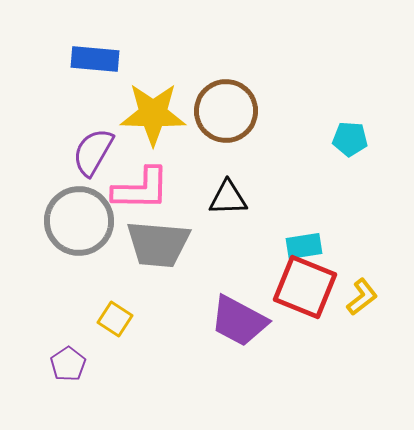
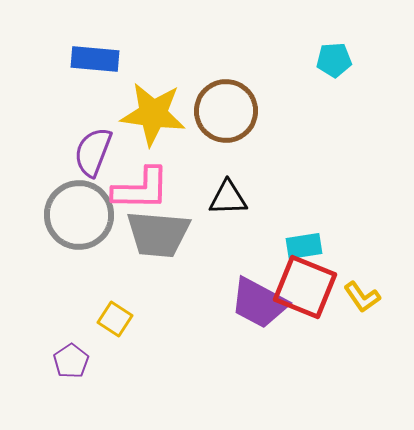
yellow star: rotated 6 degrees clockwise
cyan pentagon: moved 16 px left, 79 px up; rotated 8 degrees counterclockwise
purple semicircle: rotated 9 degrees counterclockwise
gray circle: moved 6 px up
gray trapezoid: moved 10 px up
yellow L-shape: rotated 93 degrees clockwise
purple trapezoid: moved 20 px right, 18 px up
purple pentagon: moved 3 px right, 3 px up
